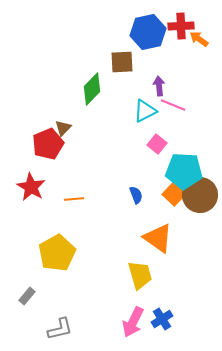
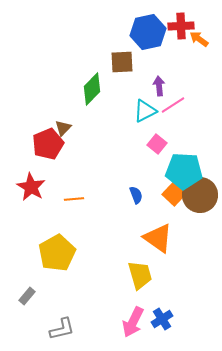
pink line: rotated 55 degrees counterclockwise
gray L-shape: moved 2 px right
